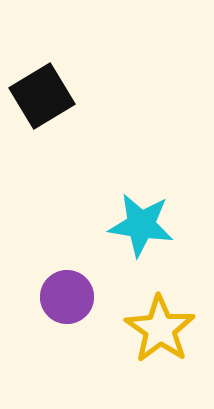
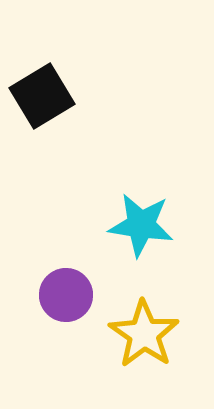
purple circle: moved 1 px left, 2 px up
yellow star: moved 16 px left, 5 px down
